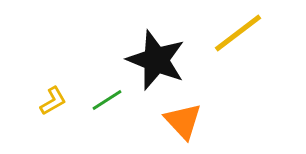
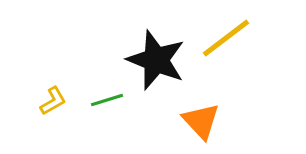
yellow line: moved 12 px left, 5 px down
green line: rotated 16 degrees clockwise
orange triangle: moved 18 px right
